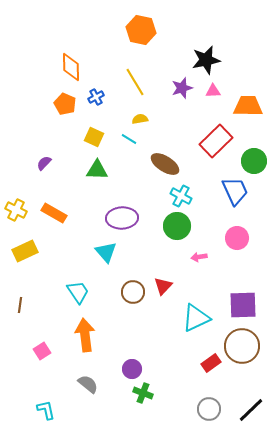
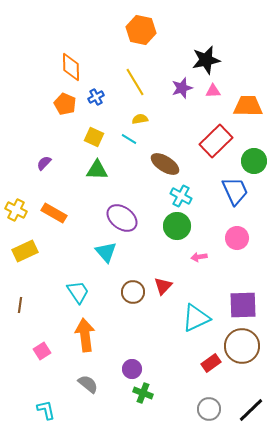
purple ellipse at (122, 218): rotated 40 degrees clockwise
